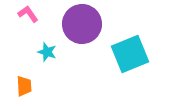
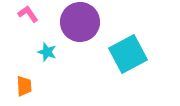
purple circle: moved 2 px left, 2 px up
cyan square: moved 2 px left; rotated 6 degrees counterclockwise
